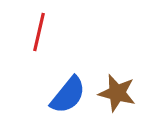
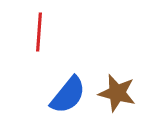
red line: rotated 9 degrees counterclockwise
